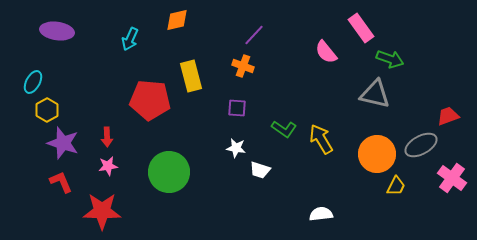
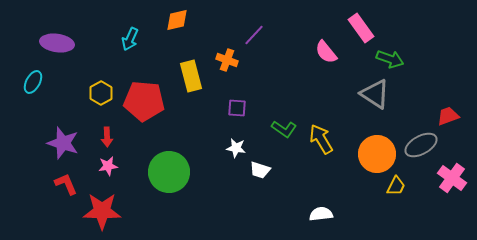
purple ellipse: moved 12 px down
orange cross: moved 16 px left, 6 px up
gray triangle: rotated 20 degrees clockwise
red pentagon: moved 6 px left, 1 px down
yellow hexagon: moved 54 px right, 17 px up
red L-shape: moved 5 px right, 2 px down
